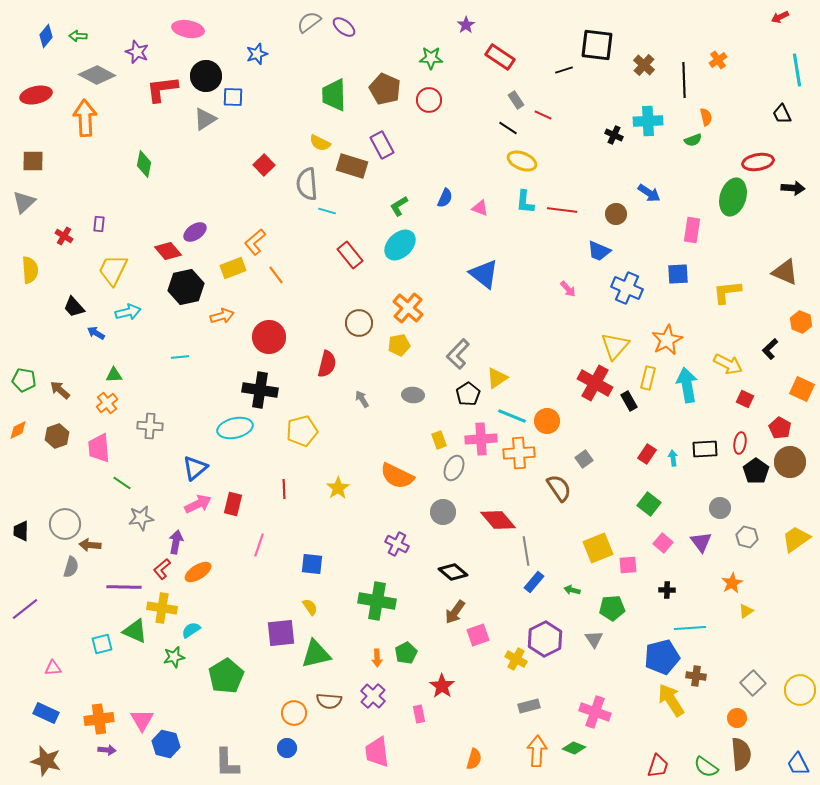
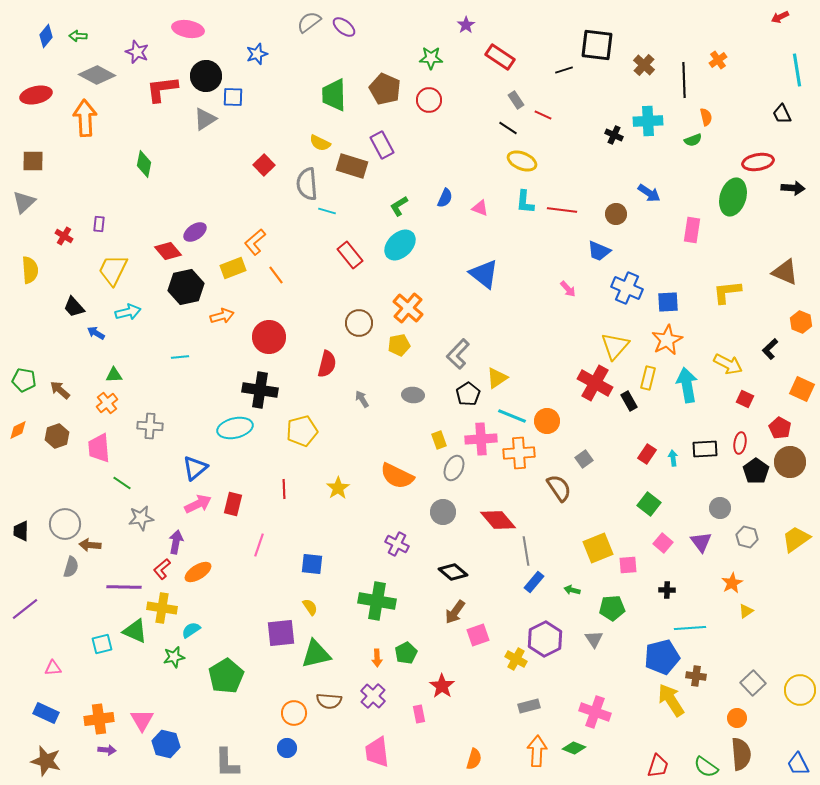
blue square at (678, 274): moved 10 px left, 28 px down
